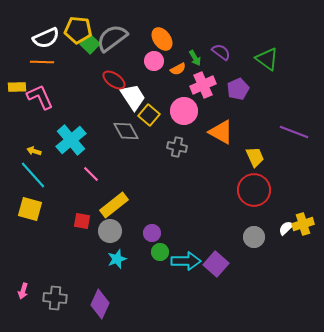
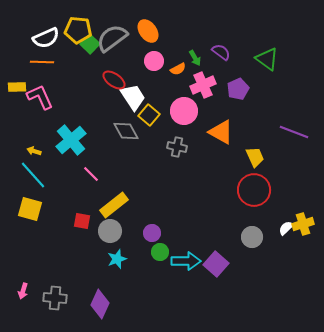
orange ellipse at (162, 39): moved 14 px left, 8 px up
gray circle at (254, 237): moved 2 px left
